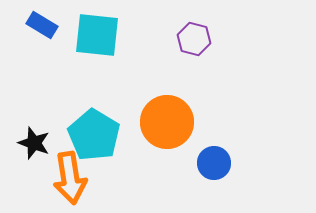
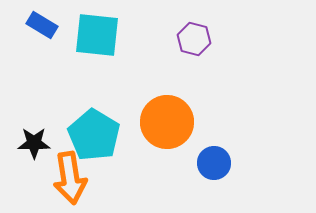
black star: rotated 20 degrees counterclockwise
